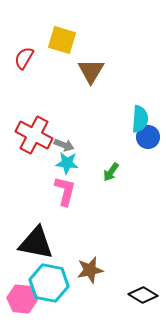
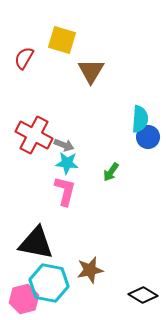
pink hexagon: moved 2 px right; rotated 20 degrees counterclockwise
